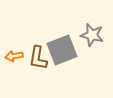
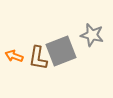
gray square: moved 1 px left, 1 px down
orange arrow: rotated 30 degrees clockwise
